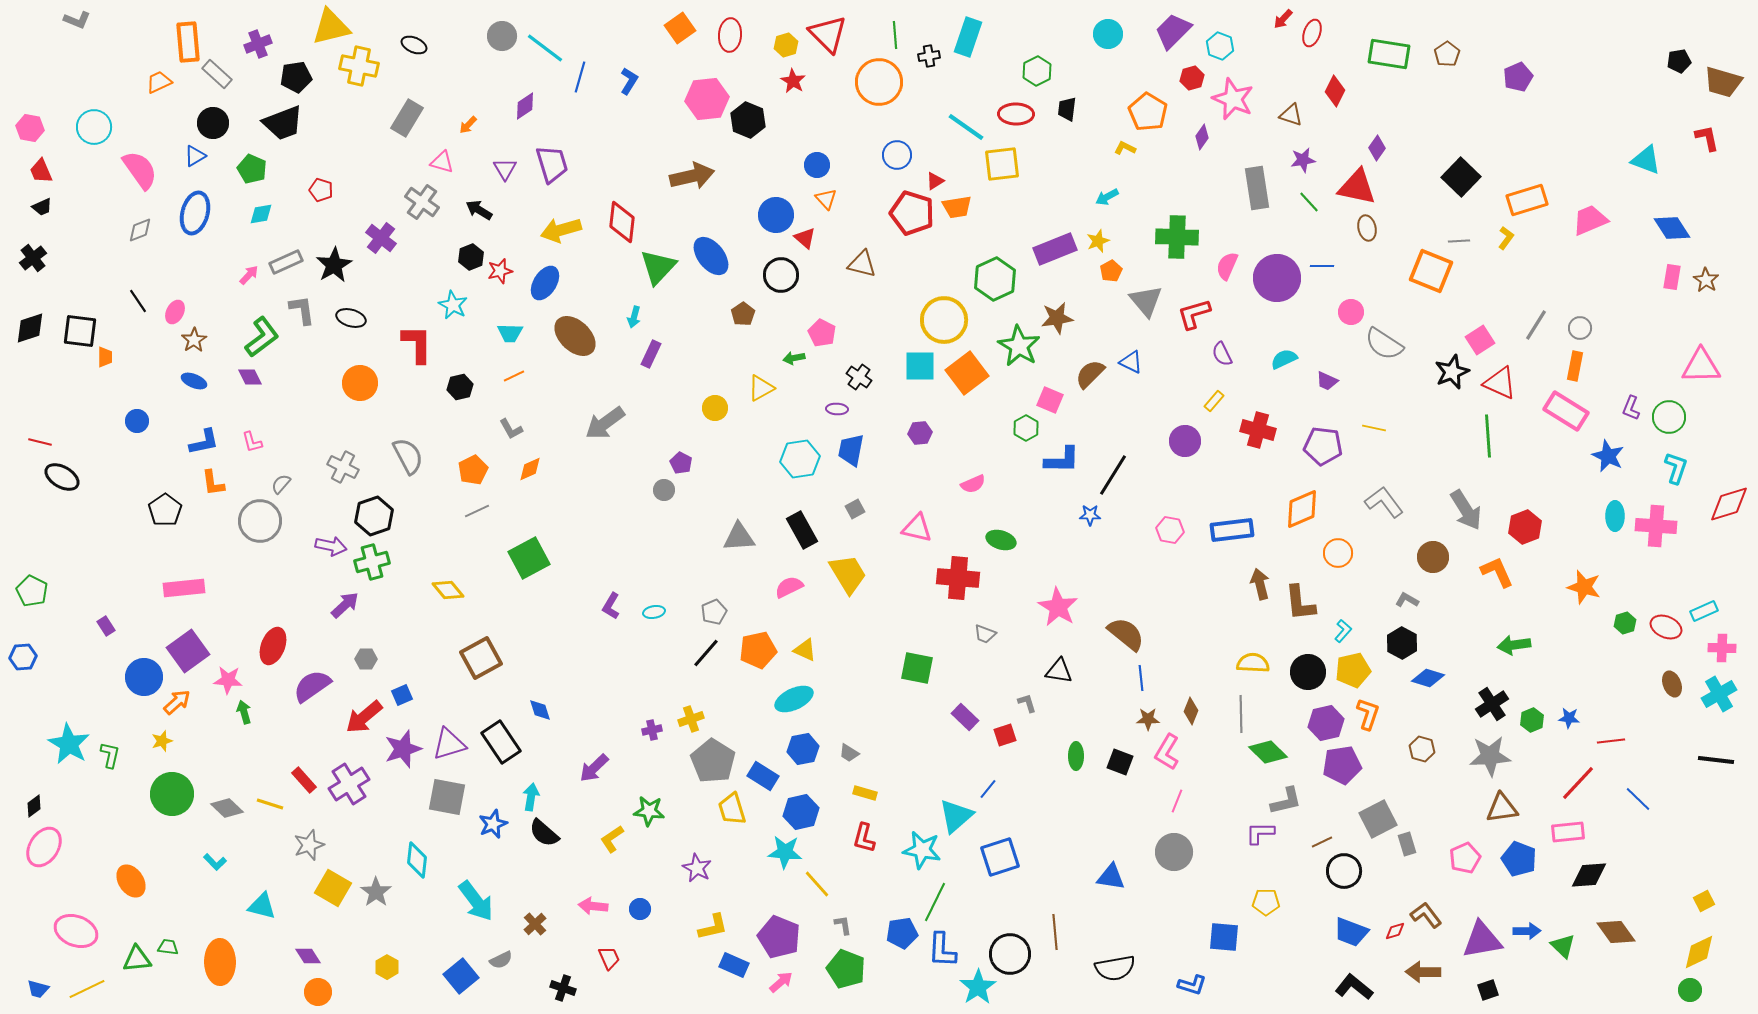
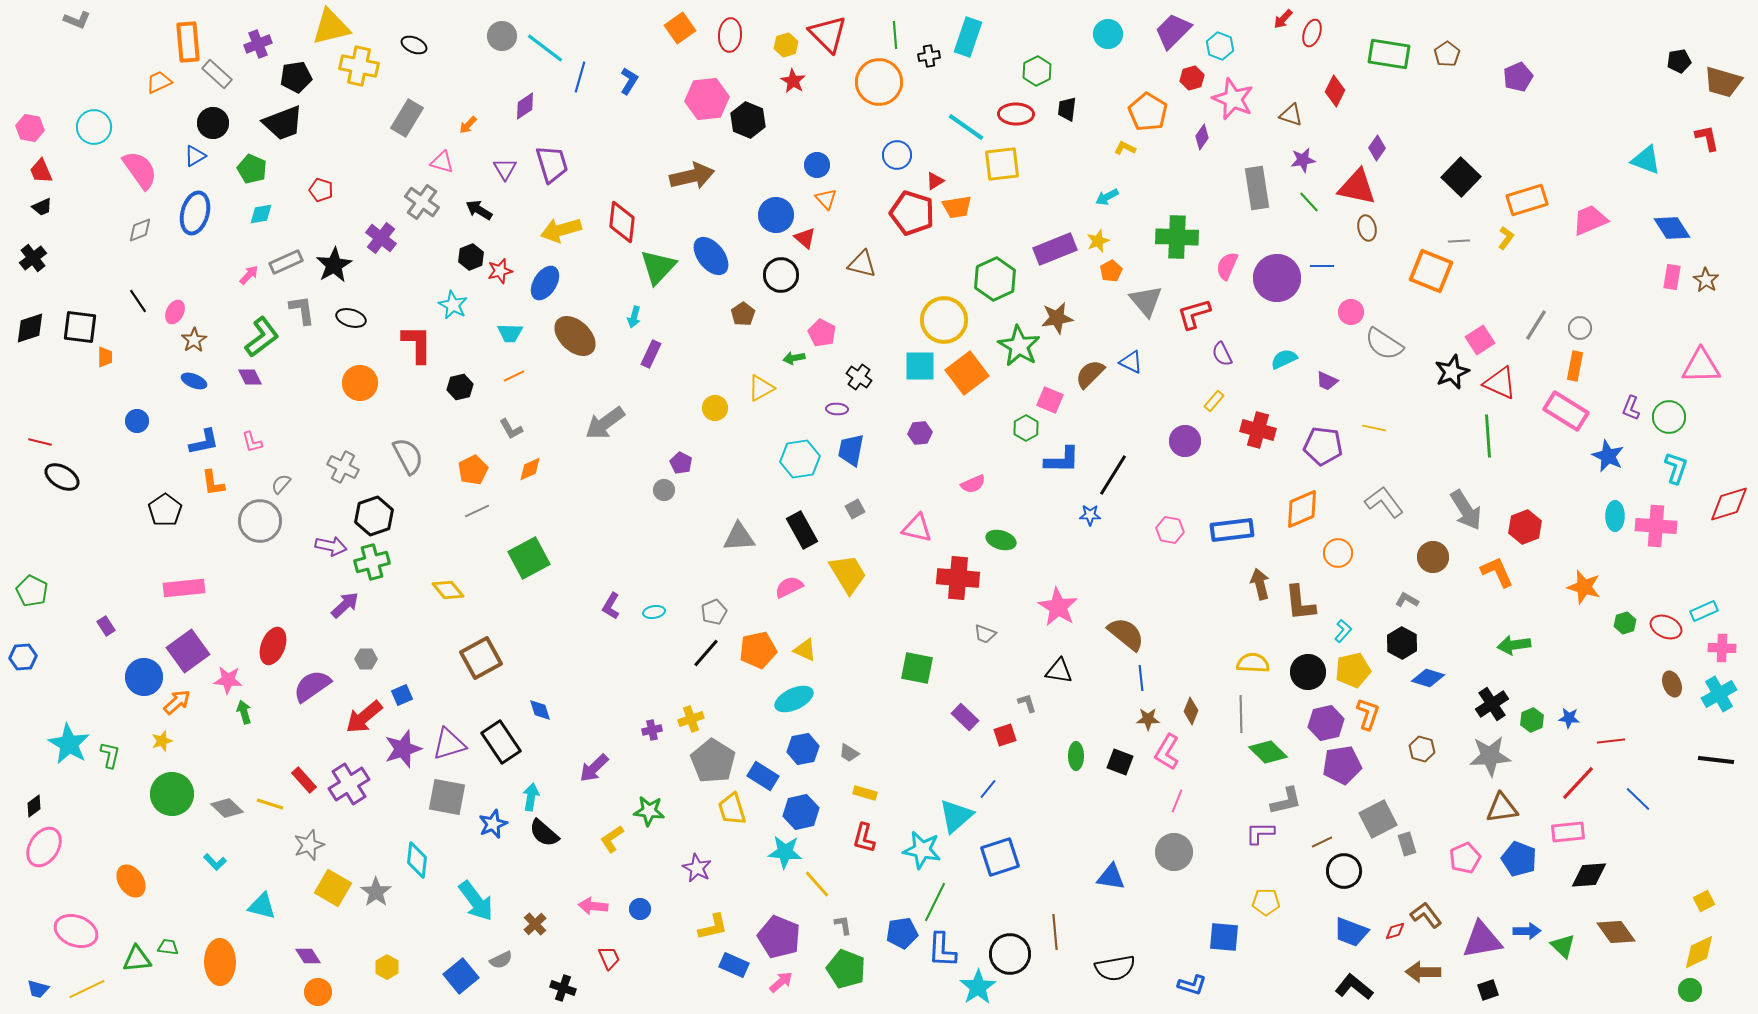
black square at (80, 331): moved 4 px up
